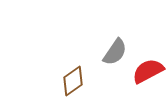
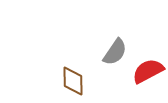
brown diamond: rotated 56 degrees counterclockwise
